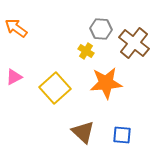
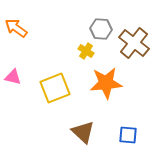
pink triangle: moved 1 px left; rotated 42 degrees clockwise
yellow square: rotated 20 degrees clockwise
blue square: moved 6 px right
